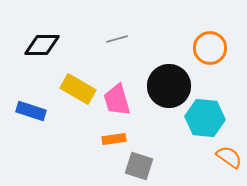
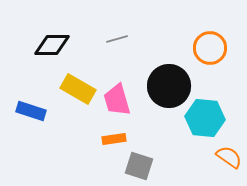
black diamond: moved 10 px right
